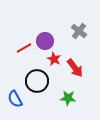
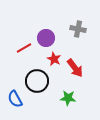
gray cross: moved 1 px left, 2 px up; rotated 28 degrees counterclockwise
purple circle: moved 1 px right, 3 px up
